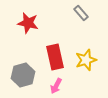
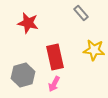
yellow star: moved 8 px right, 10 px up; rotated 25 degrees clockwise
pink arrow: moved 2 px left, 2 px up
